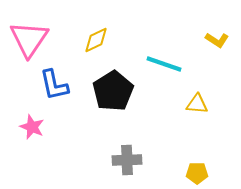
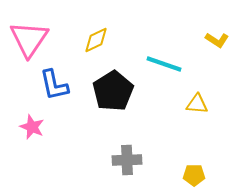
yellow pentagon: moved 3 px left, 2 px down
